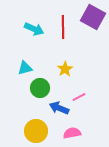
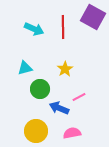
green circle: moved 1 px down
